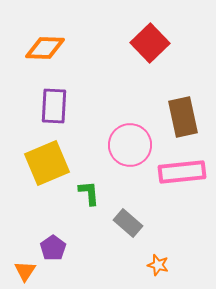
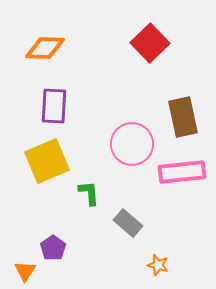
pink circle: moved 2 px right, 1 px up
yellow square: moved 2 px up
